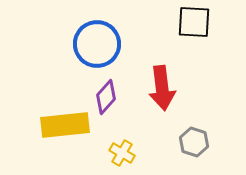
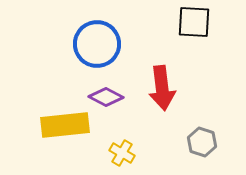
purple diamond: rotated 76 degrees clockwise
gray hexagon: moved 8 px right
